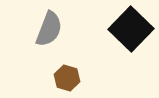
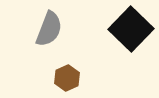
brown hexagon: rotated 20 degrees clockwise
